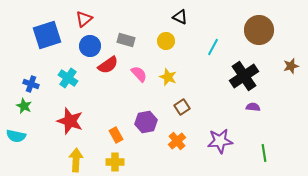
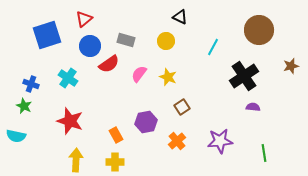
red semicircle: moved 1 px right, 1 px up
pink semicircle: rotated 102 degrees counterclockwise
